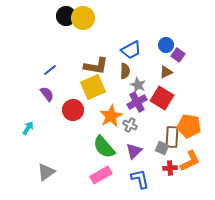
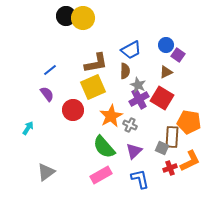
brown L-shape: moved 3 px up; rotated 20 degrees counterclockwise
purple cross: moved 2 px right, 3 px up
orange pentagon: moved 4 px up
red cross: rotated 16 degrees counterclockwise
